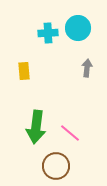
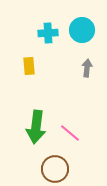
cyan circle: moved 4 px right, 2 px down
yellow rectangle: moved 5 px right, 5 px up
brown circle: moved 1 px left, 3 px down
